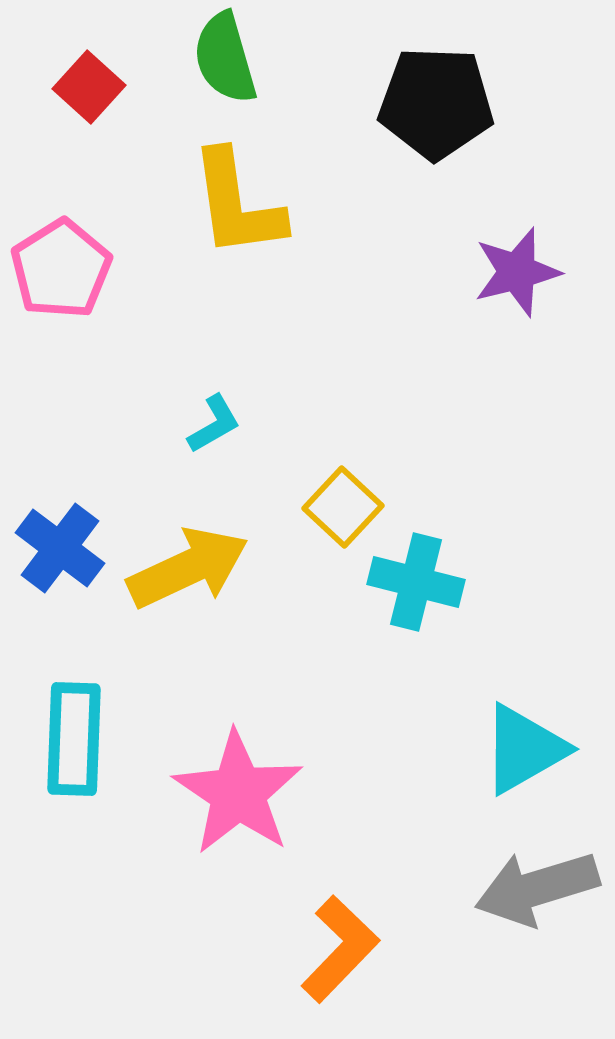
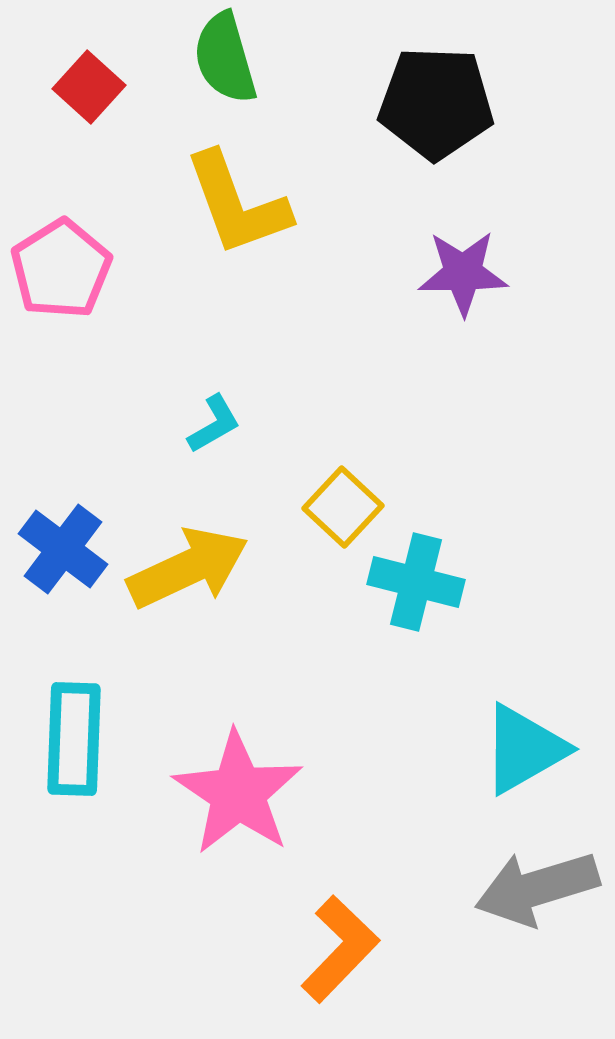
yellow L-shape: rotated 12 degrees counterclockwise
purple star: moved 54 px left, 1 px down; rotated 14 degrees clockwise
blue cross: moved 3 px right, 1 px down
